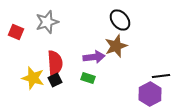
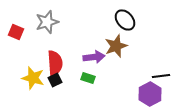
black ellipse: moved 5 px right
